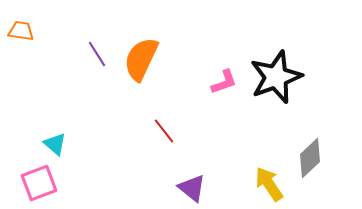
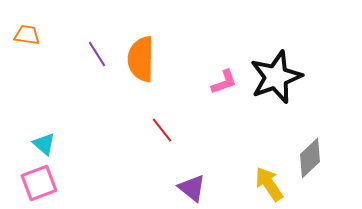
orange trapezoid: moved 6 px right, 4 px down
orange semicircle: rotated 24 degrees counterclockwise
red line: moved 2 px left, 1 px up
cyan triangle: moved 11 px left
